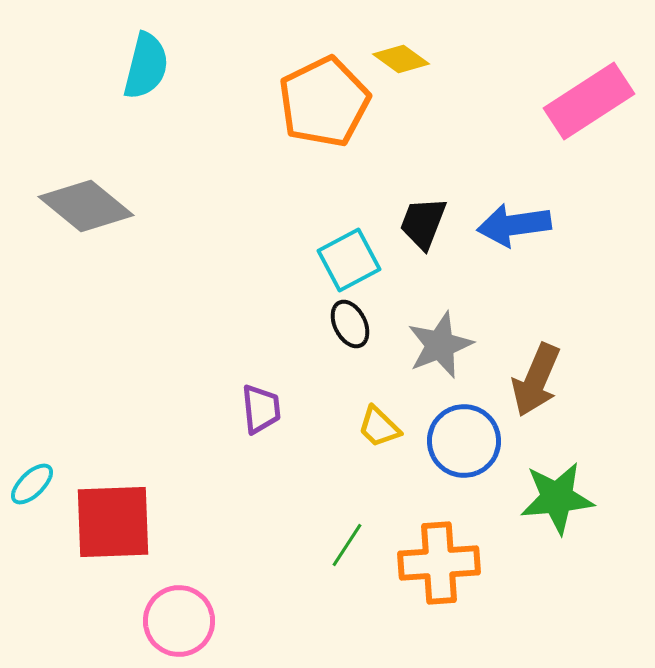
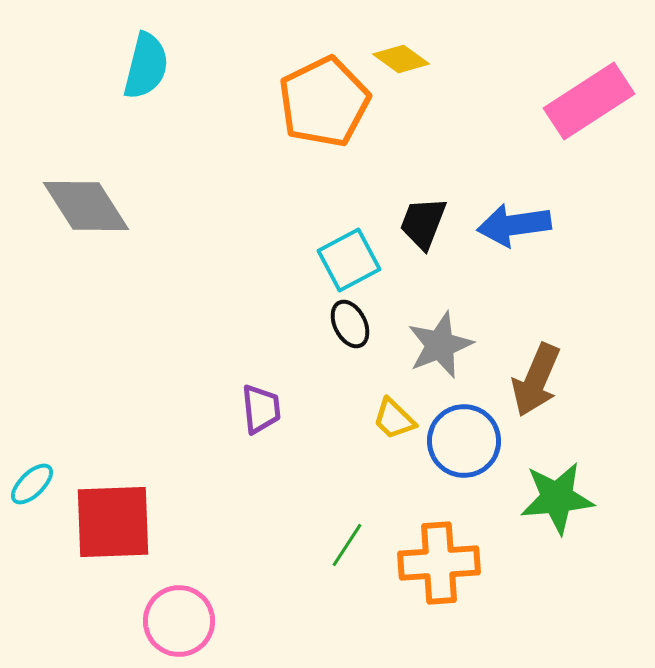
gray diamond: rotated 18 degrees clockwise
yellow trapezoid: moved 15 px right, 8 px up
